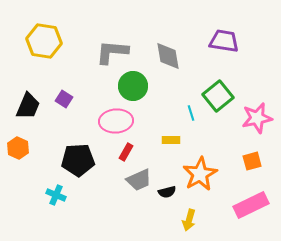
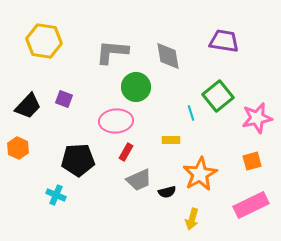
green circle: moved 3 px right, 1 px down
purple square: rotated 12 degrees counterclockwise
black trapezoid: rotated 20 degrees clockwise
yellow arrow: moved 3 px right, 1 px up
